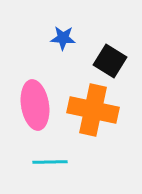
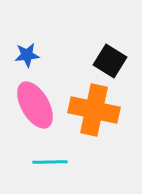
blue star: moved 36 px left, 17 px down; rotated 10 degrees counterclockwise
pink ellipse: rotated 21 degrees counterclockwise
orange cross: moved 1 px right
